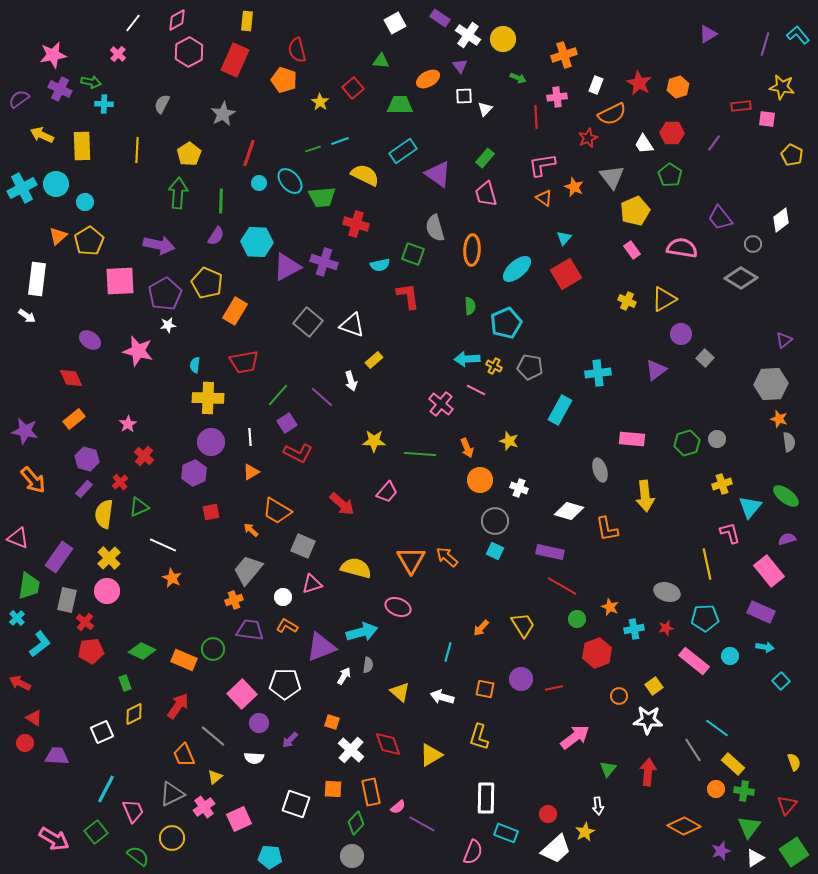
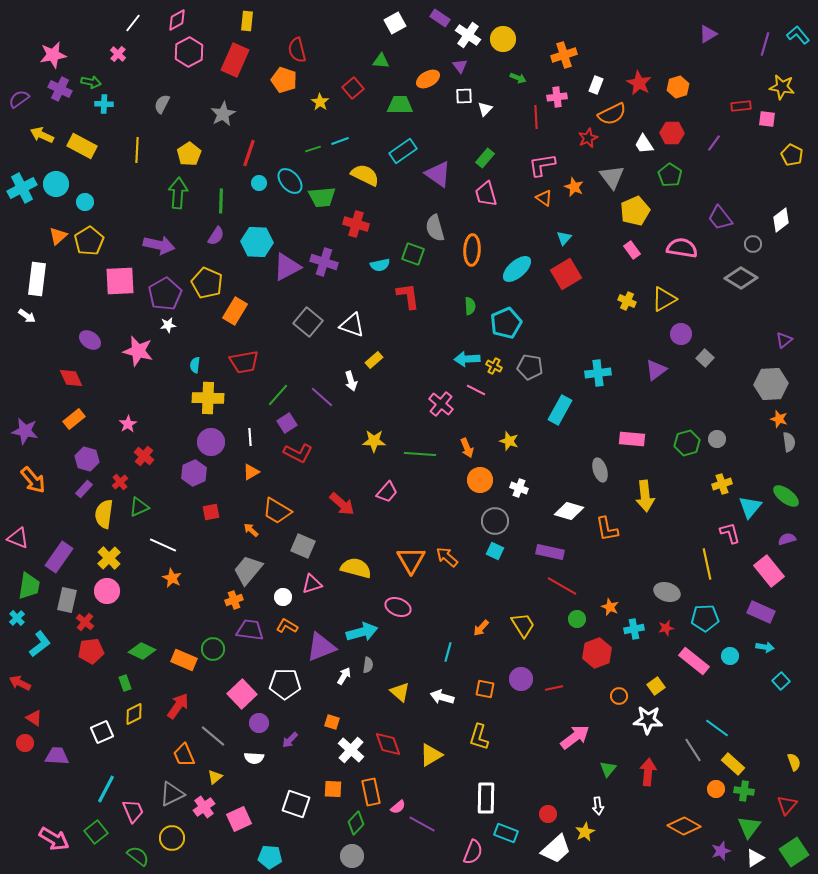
yellow rectangle at (82, 146): rotated 60 degrees counterclockwise
yellow square at (654, 686): moved 2 px right
